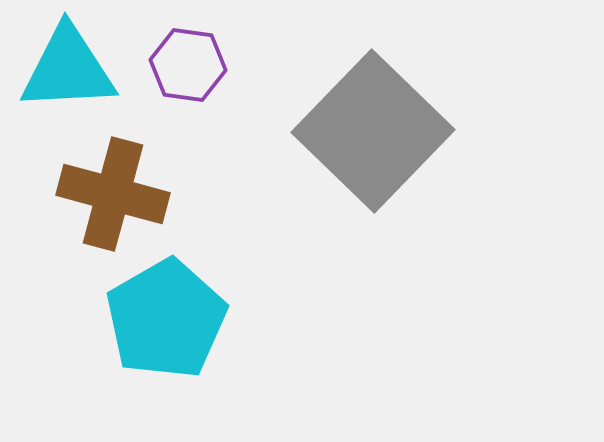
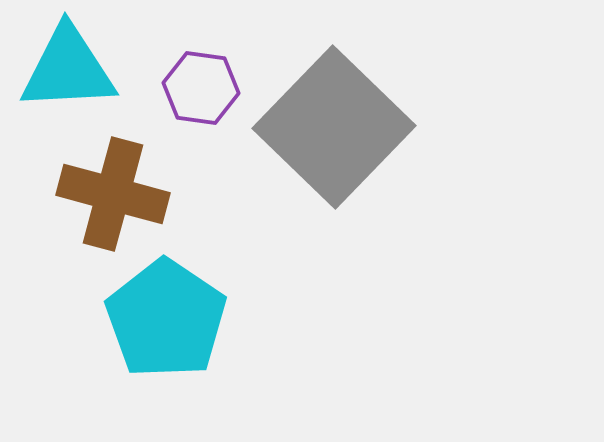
purple hexagon: moved 13 px right, 23 px down
gray square: moved 39 px left, 4 px up
cyan pentagon: rotated 8 degrees counterclockwise
